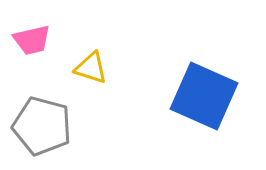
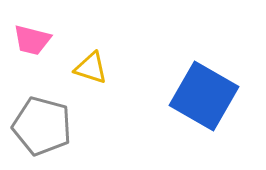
pink trapezoid: rotated 27 degrees clockwise
blue square: rotated 6 degrees clockwise
